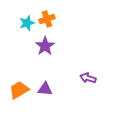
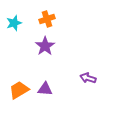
cyan star: moved 13 px left
